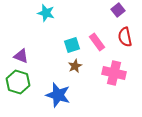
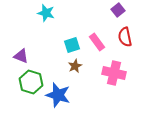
green hexagon: moved 13 px right
